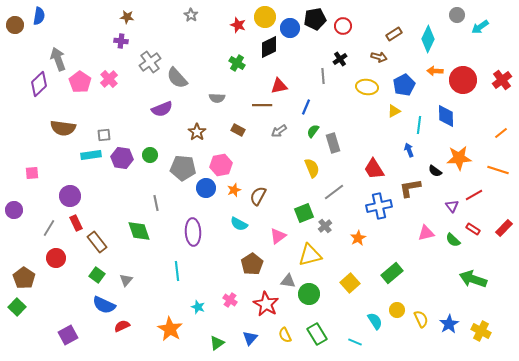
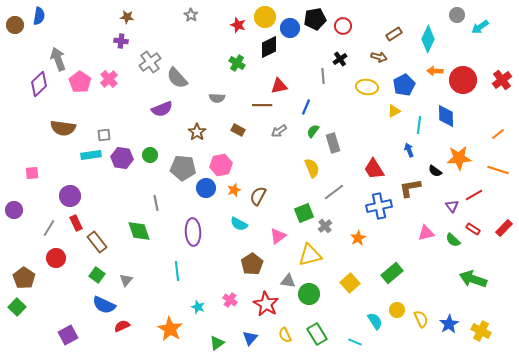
orange line at (501, 133): moved 3 px left, 1 px down
